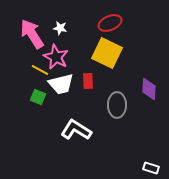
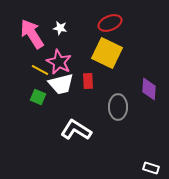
pink star: moved 3 px right, 5 px down
gray ellipse: moved 1 px right, 2 px down
